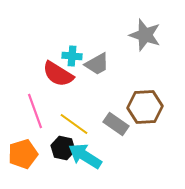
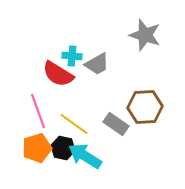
pink line: moved 3 px right
orange pentagon: moved 14 px right, 6 px up
